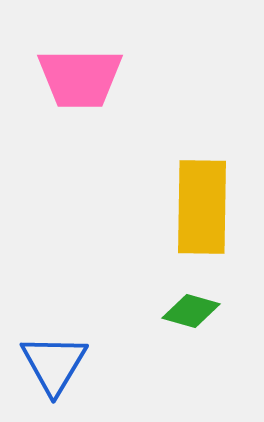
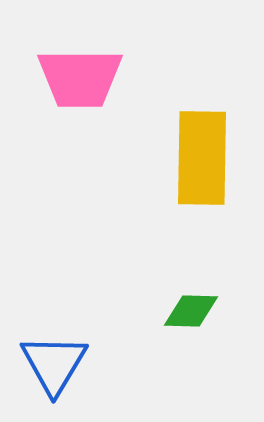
yellow rectangle: moved 49 px up
green diamond: rotated 14 degrees counterclockwise
